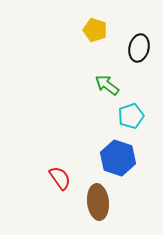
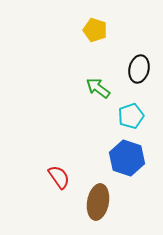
black ellipse: moved 21 px down
green arrow: moved 9 px left, 3 px down
blue hexagon: moved 9 px right
red semicircle: moved 1 px left, 1 px up
brown ellipse: rotated 16 degrees clockwise
